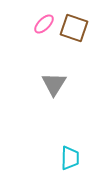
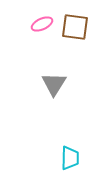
pink ellipse: moved 2 px left; rotated 20 degrees clockwise
brown square: moved 1 px right, 1 px up; rotated 12 degrees counterclockwise
